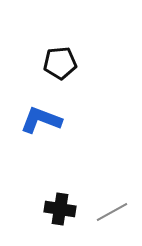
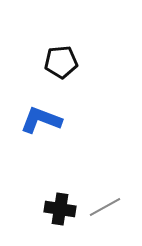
black pentagon: moved 1 px right, 1 px up
gray line: moved 7 px left, 5 px up
